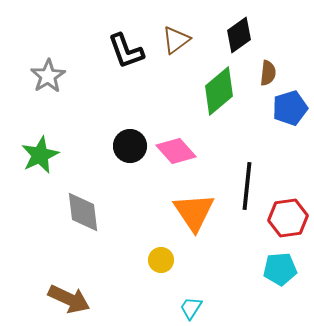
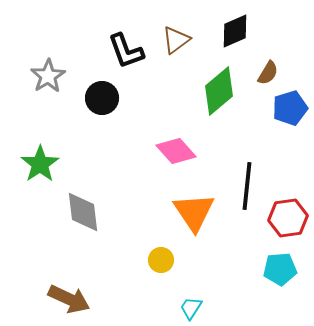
black diamond: moved 4 px left, 4 px up; rotated 12 degrees clockwise
brown semicircle: rotated 25 degrees clockwise
black circle: moved 28 px left, 48 px up
green star: moved 9 px down; rotated 9 degrees counterclockwise
